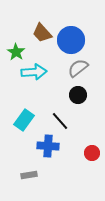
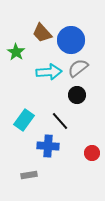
cyan arrow: moved 15 px right
black circle: moved 1 px left
